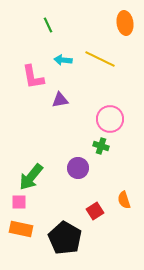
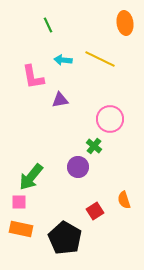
green cross: moved 7 px left; rotated 21 degrees clockwise
purple circle: moved 1 px up
